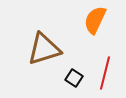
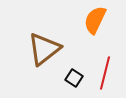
brown triangle: rotated 21 degrees counterclockwise
